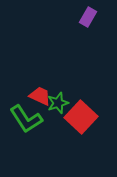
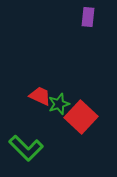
purple rectangle: rotated 24 degrees counterclockwise
green star: moved 1 px right, 1 px down
green L-shape: moved 29 px down; rotated 12 degrees counterclockwise
